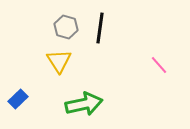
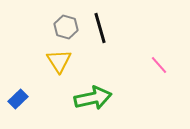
black line: rotated 24 degrees counterclockwise
green arrow: moved 9 px right, 6 px up
